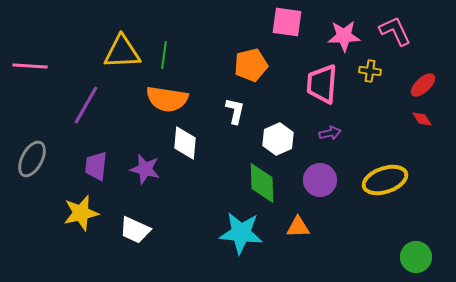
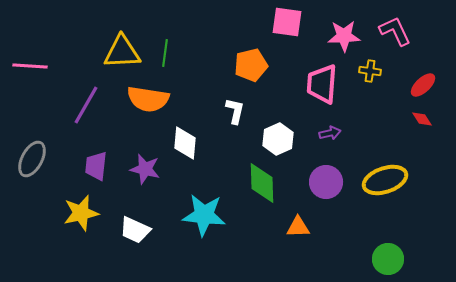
green line: moved 1 px right, 2 px up
orange semicircle: moved 19 px left
purple circle: moved 6 px right, 2 px down
cyan star: moved 37 px left, 18 px up
green circle: moved 28 px left, 2 px down
